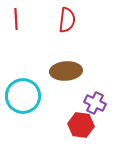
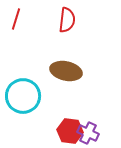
red line: rotated 20 degrees clockwise
brown ellipse: rotated 16 degrees clockwise
purple cross: moved 7 px left, 30 px down
red hexagon: moved 11 px left, 6 px down
